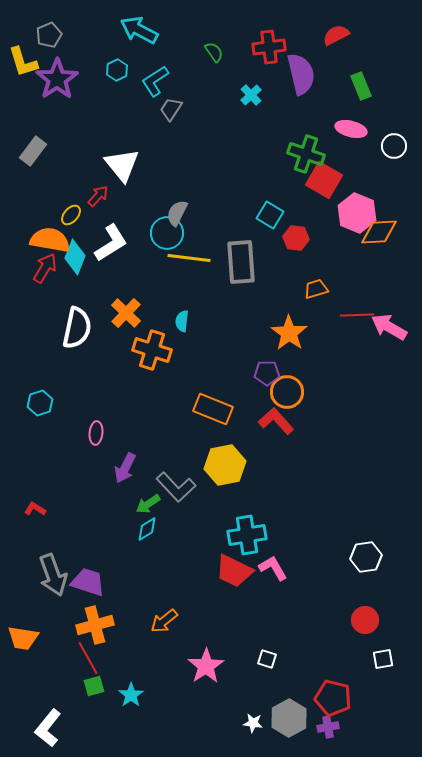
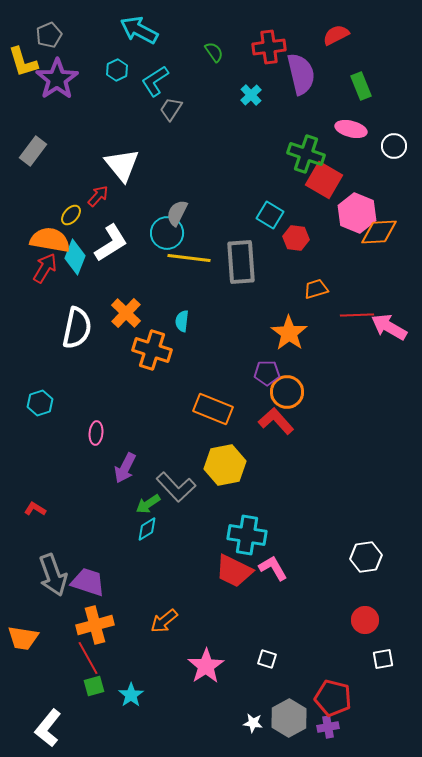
cyan cross at (247, 535): rotated 18 degrees clockwise
